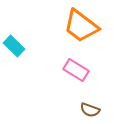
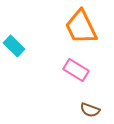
orange trapezoid: moved 1 px down; rotated 27 degrees clockwise
